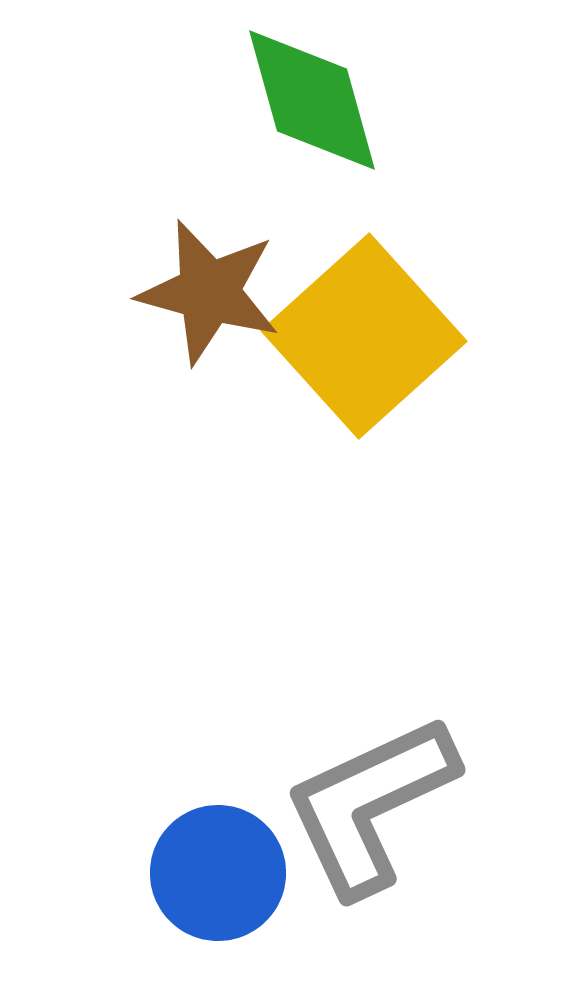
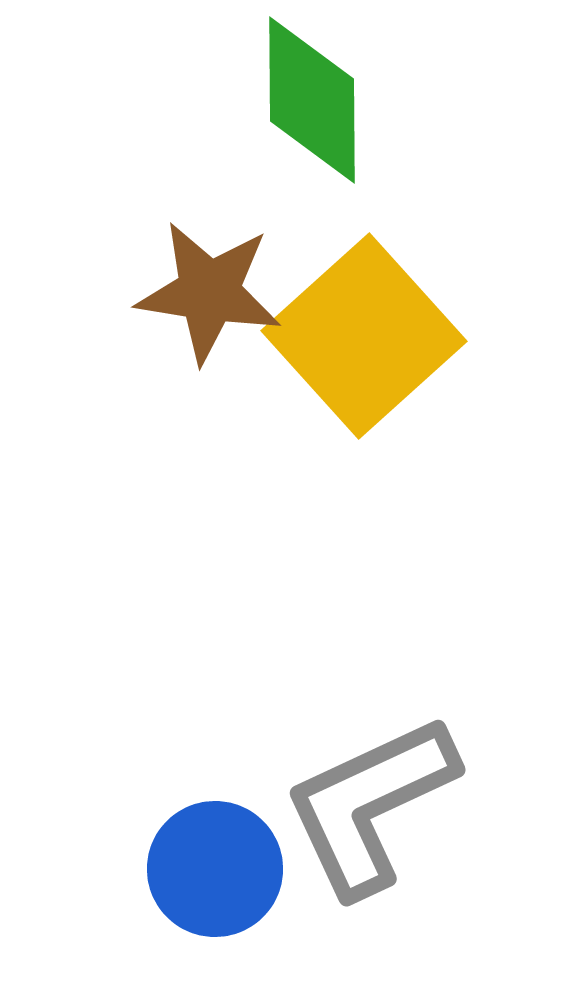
green diamond: rotated 15 degrees clockwise
brown star: rotated 6 degrees counterclockwise
blue circle: moved 3 px left, 4 px up
